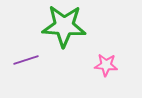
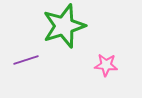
green star: rotated 21 degrees counterclockwise
